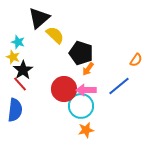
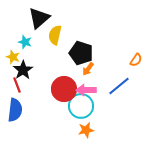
yellow semicircle: rotated 120 degrees counterclockwise
cyan star: moved 7 px right
red line: moved 3 px left, 1 px down; rotated 21 degrees clockwise
